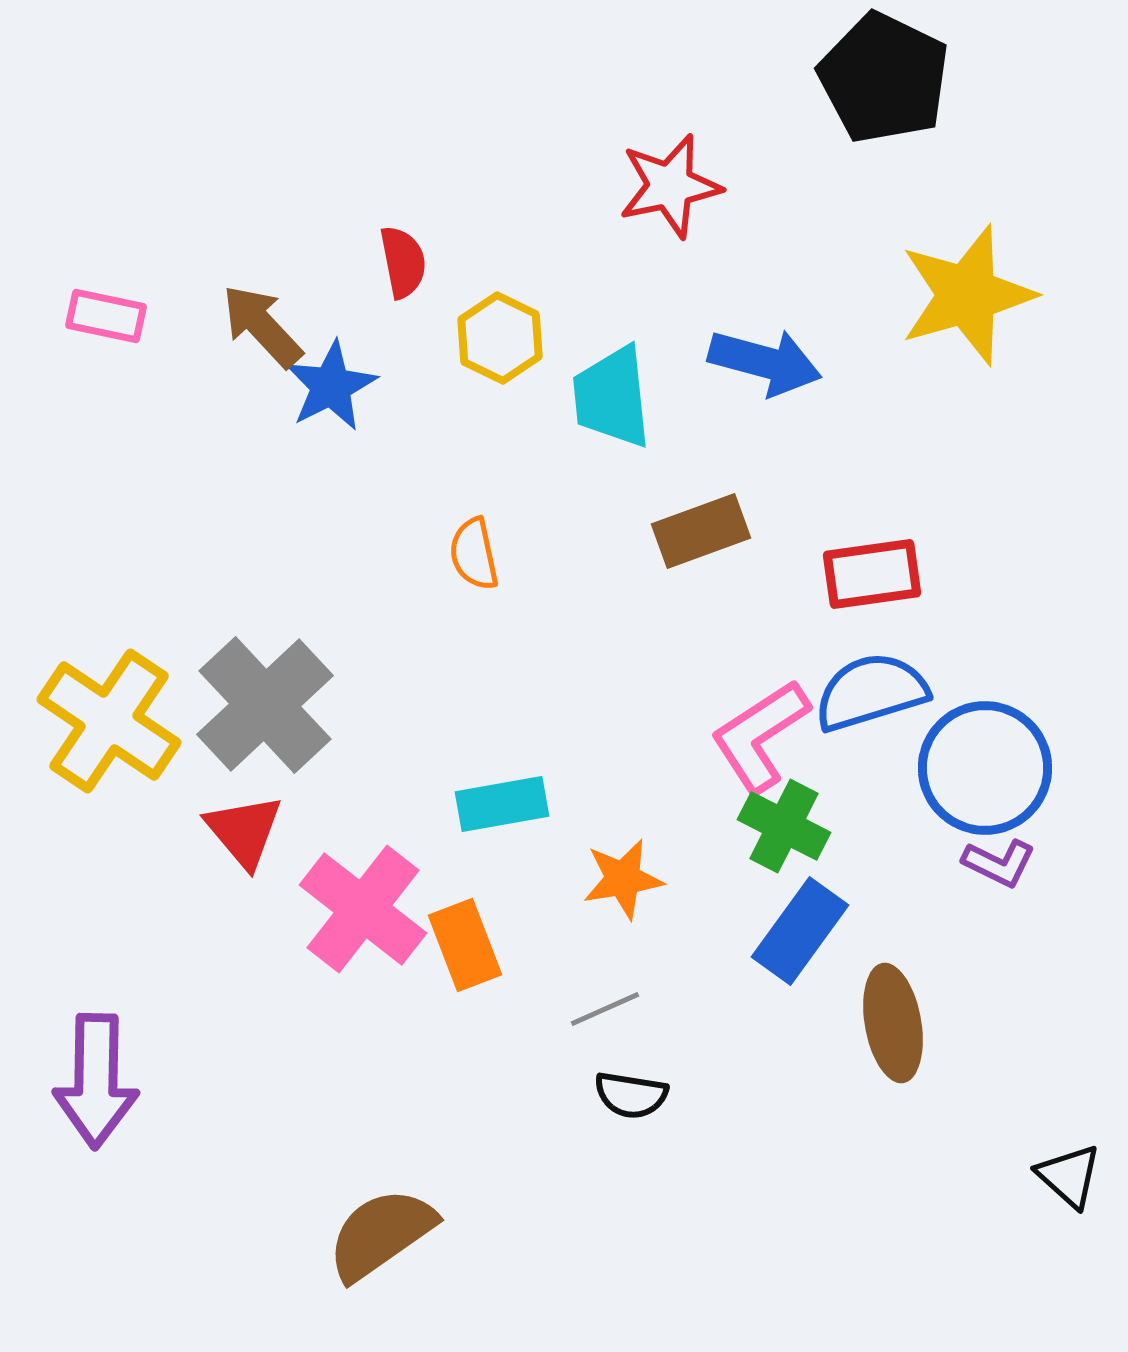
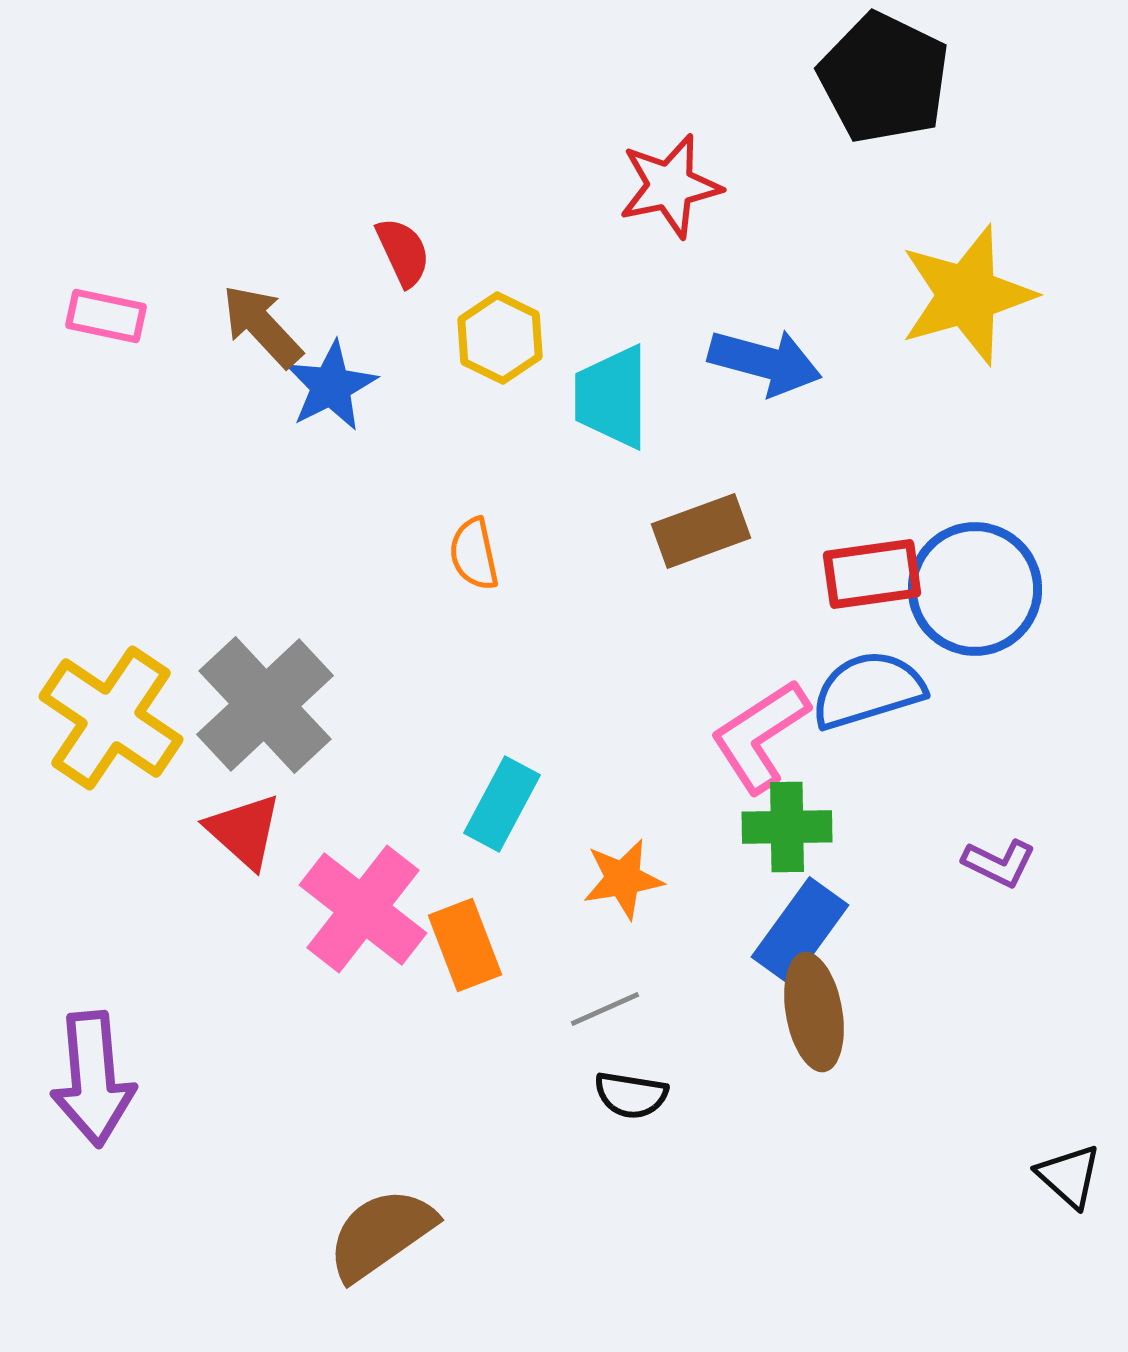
red semicircle: moved 10 px up; rotated 14 degrees counterclockwise
cyan trapezoid: rotated 6 degrees clockwise
blue semicircle: moved 3 px left, 2 px up
yellow cross: moved 2 px right, 3 px up
blue circle: moved 10 px left, 179 px up
cyan rectangle: rotated 52 degrees counterclockwise
green cross: moved 3 px right, 1 px down; rotated 28 degrees counterclockwise
red triangle: rotated 8 degrees counterclockwise
brown ellipse: moved 79 px left, 11 px up
purple arrow: moved 3 px left, 2 px up; rotated 6 degrees counterclockwise
